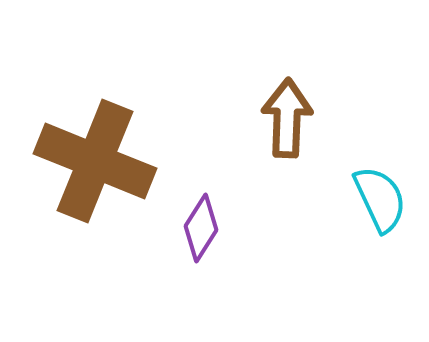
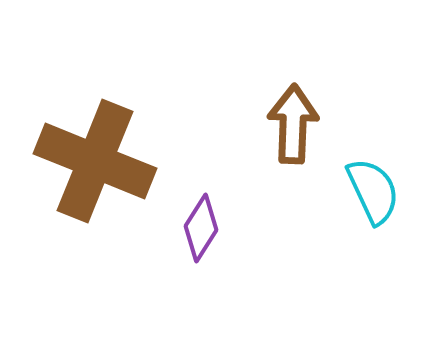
brown arrow: moved 6 px right, 6 px down
cyan semicircle: moved 7 px left, 8 px up
